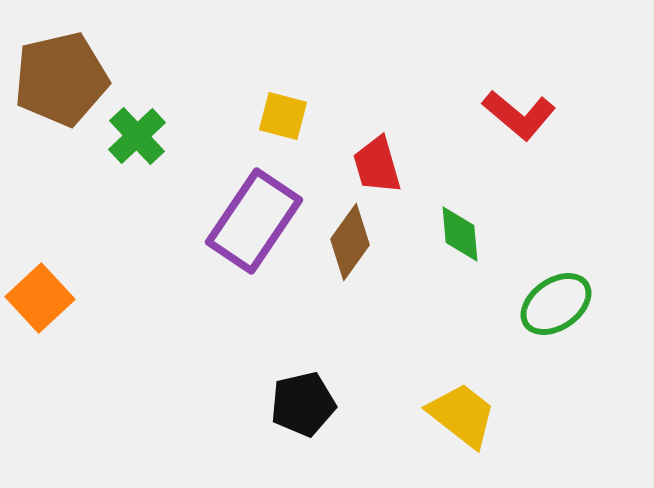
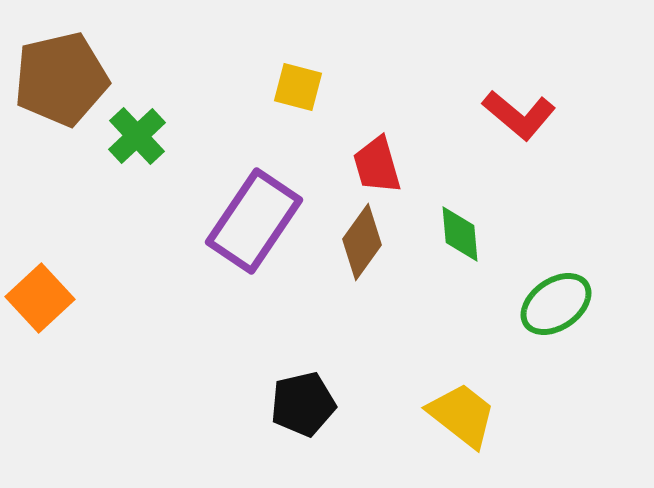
yellow square: moved 15 px right, 29 px up
brown diamond: moved 12 px right
